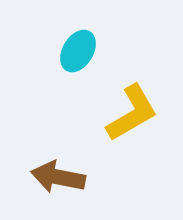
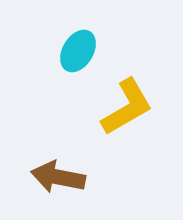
yellow L-shape: moved 5 px left, 6 px up
